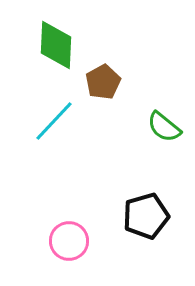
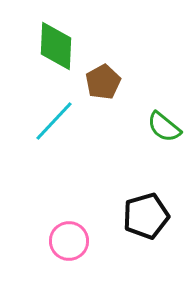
green diamond: moved 1 px down
